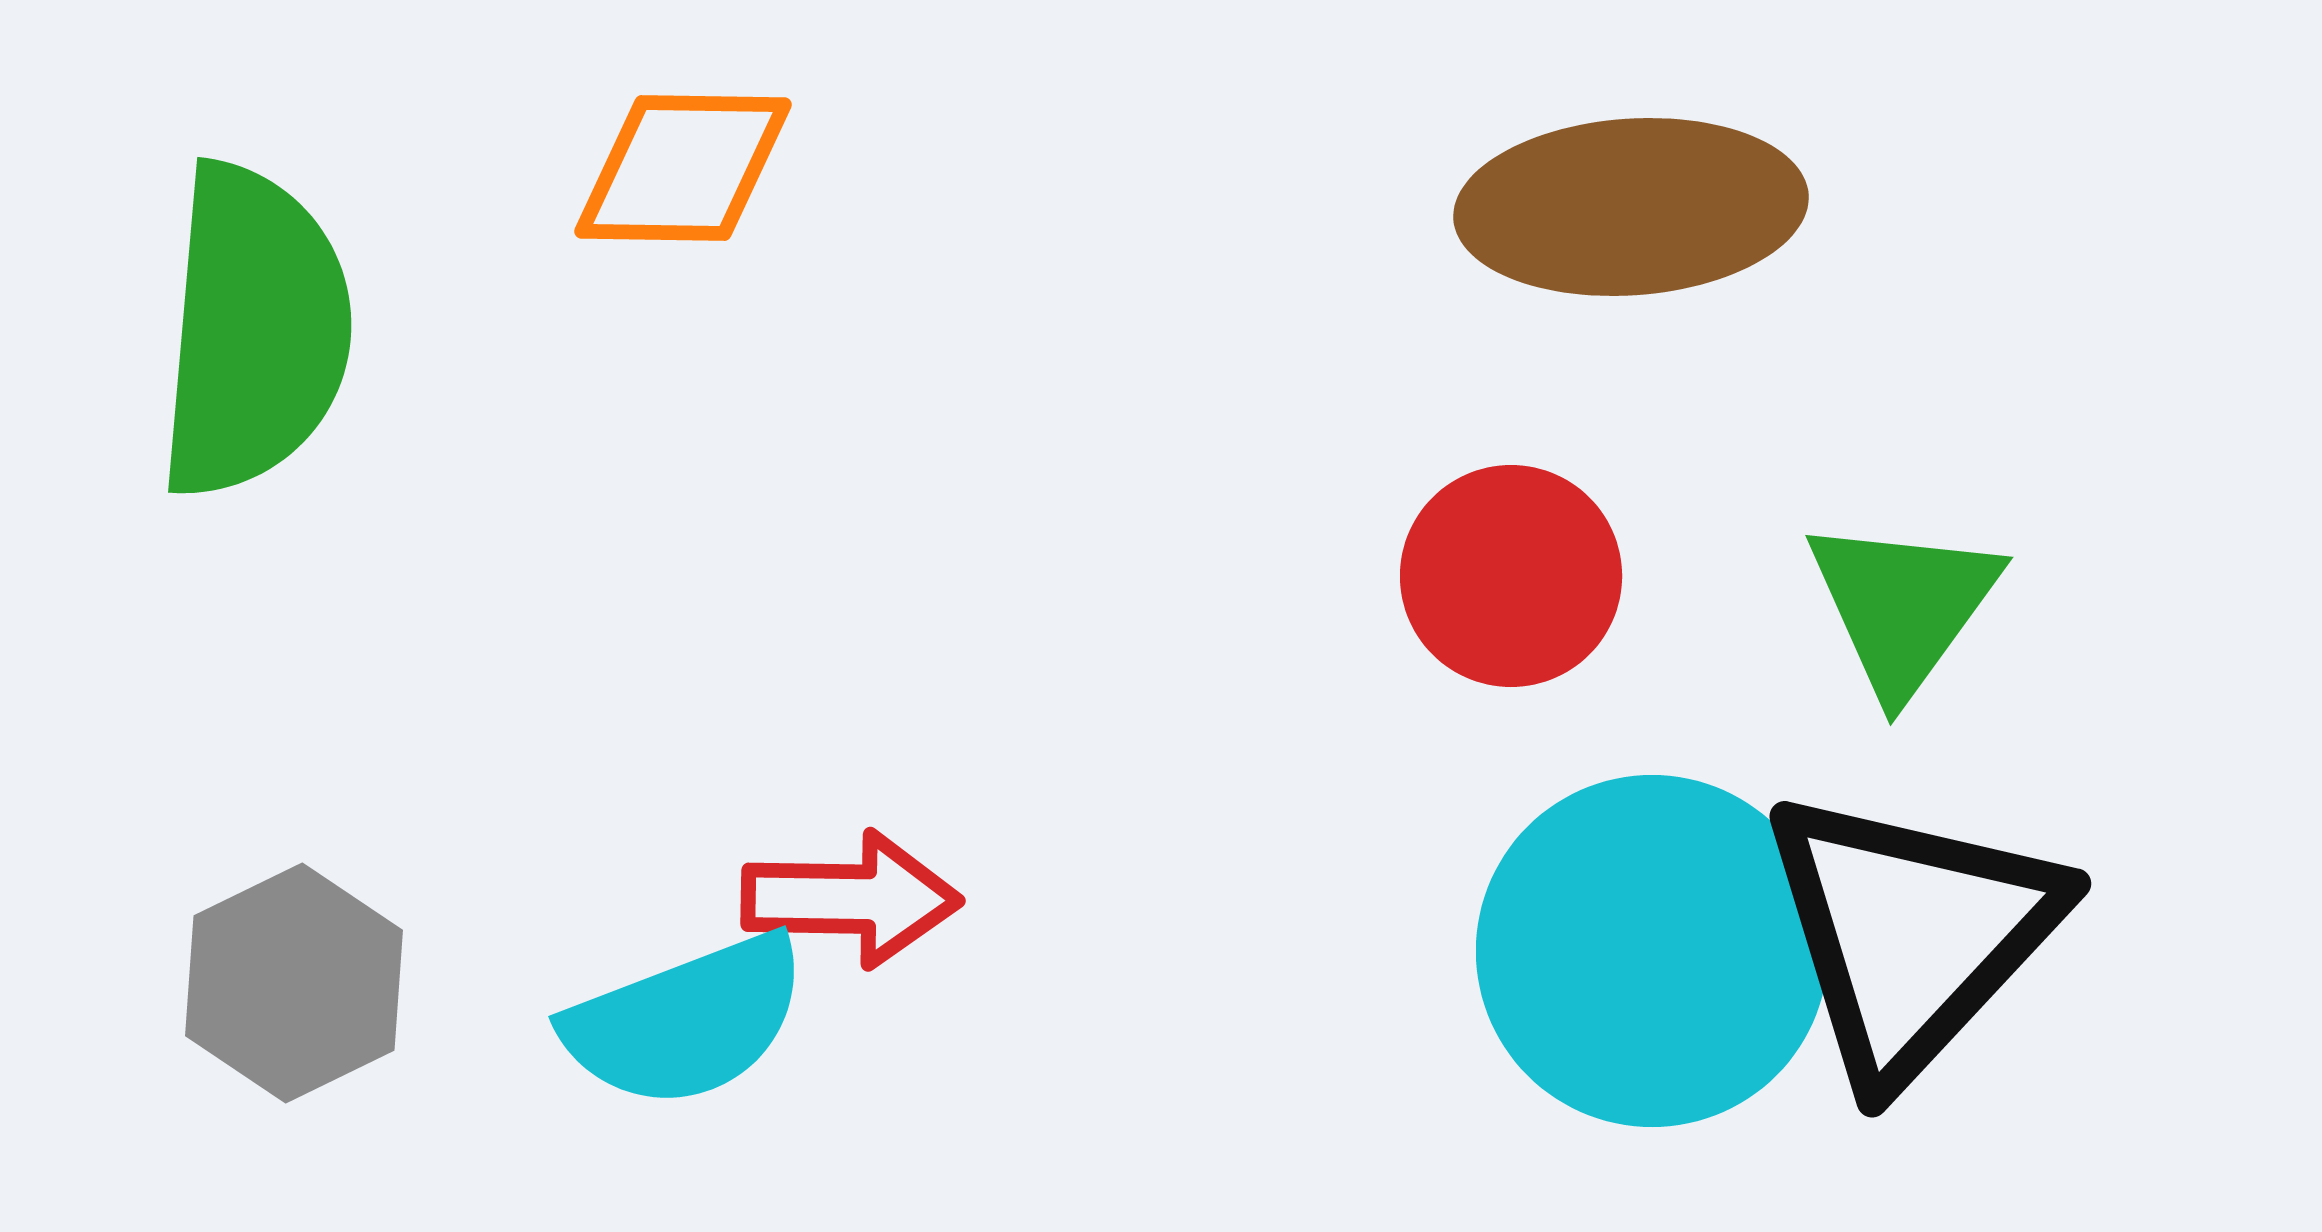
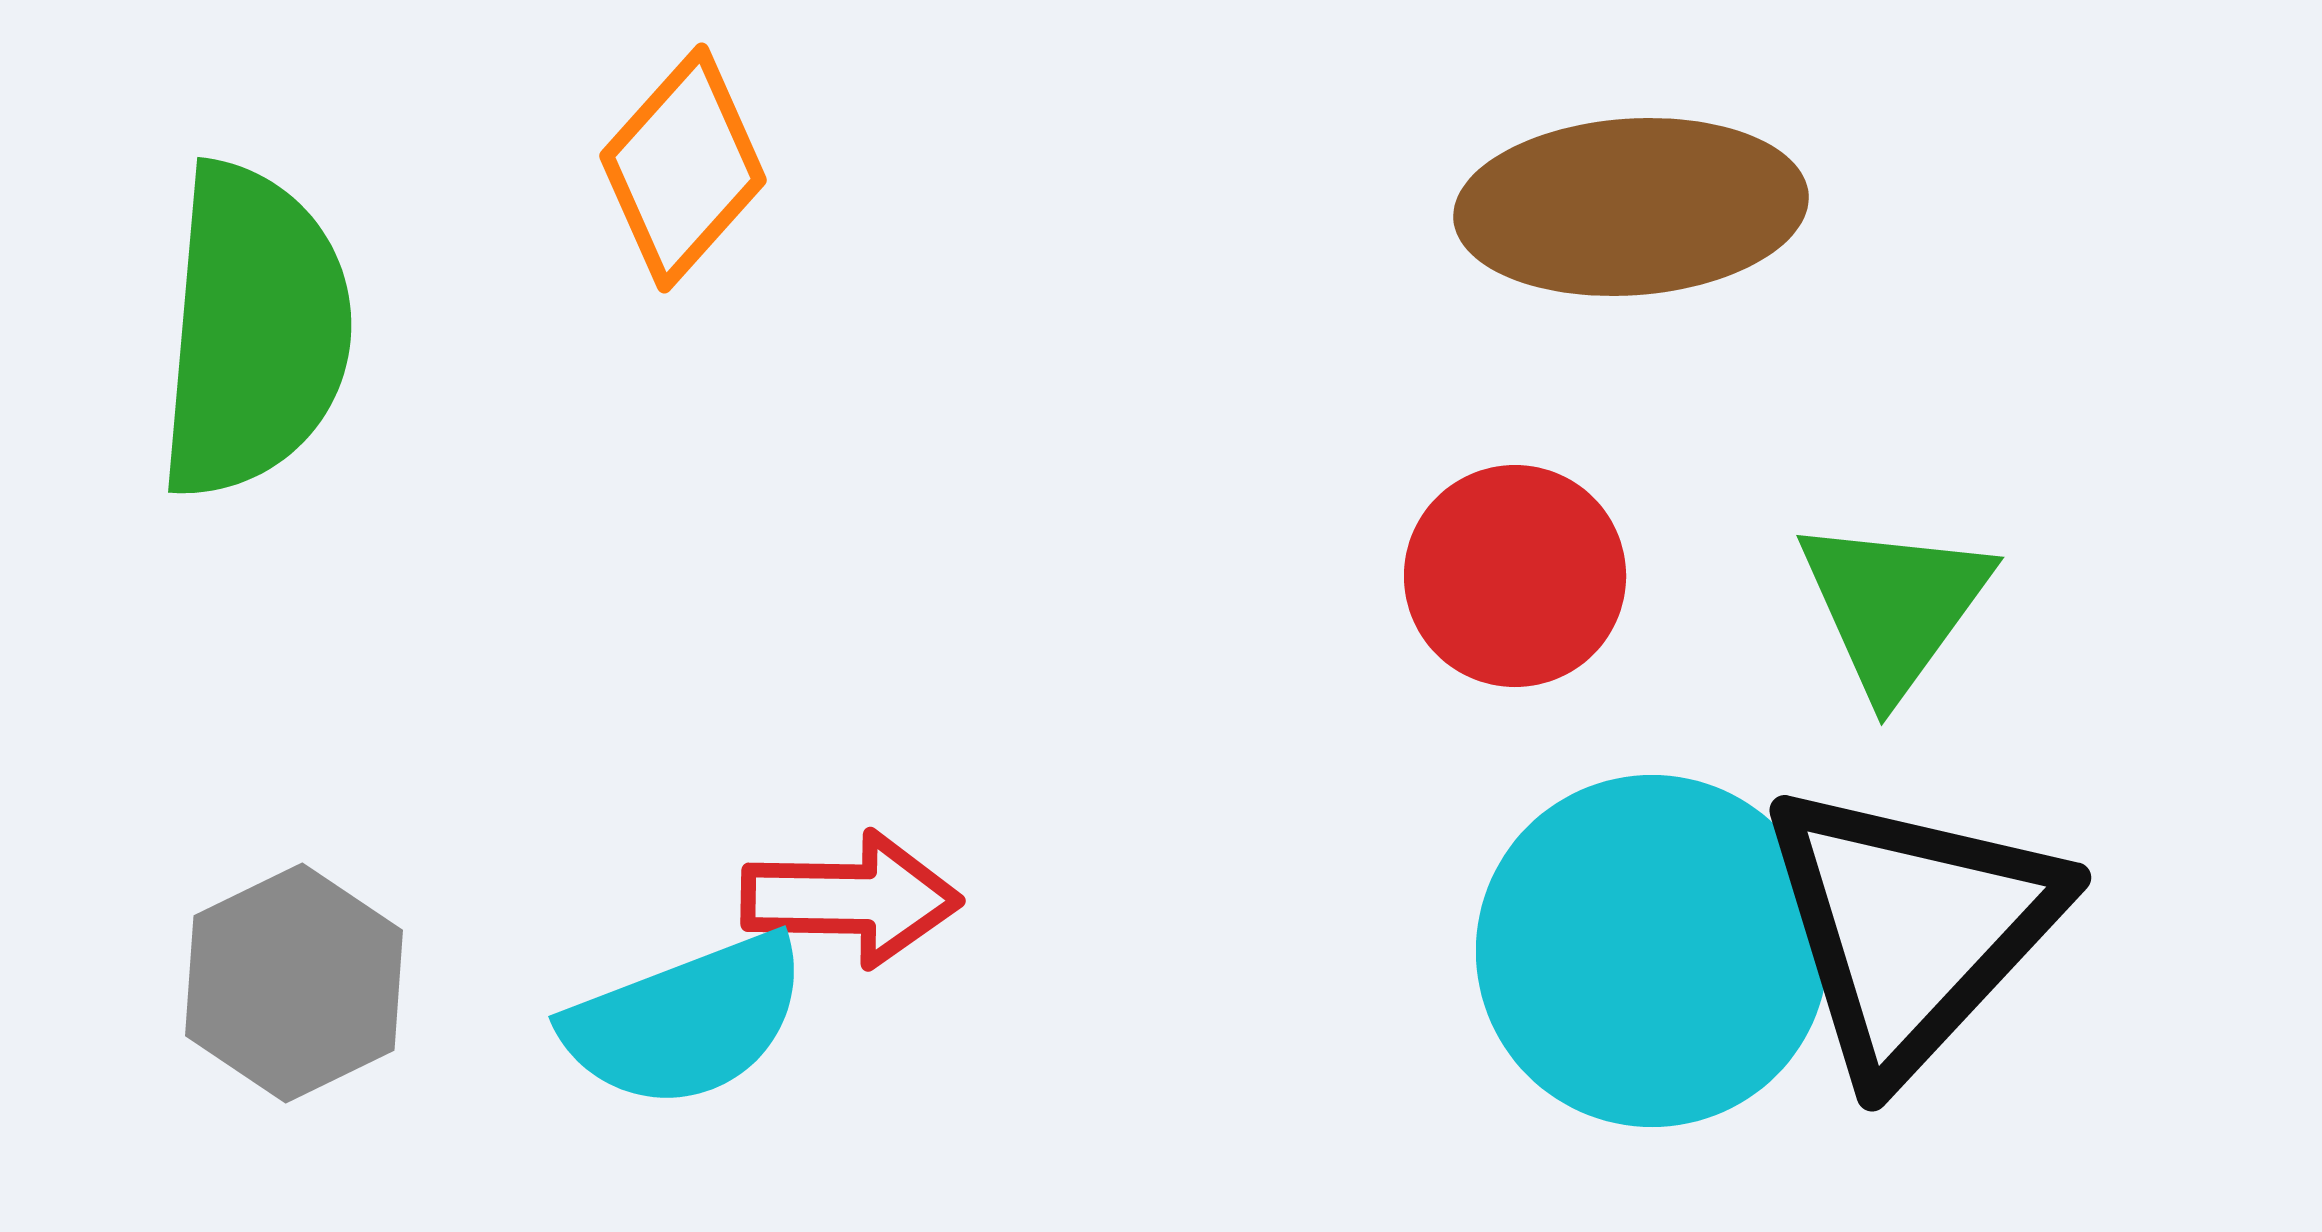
orange diamond: rotated 49 degrees counterclockwise
red circle: moved 4 px right
green triangle: moved 9 px left
black triangle: moved 6 px up
